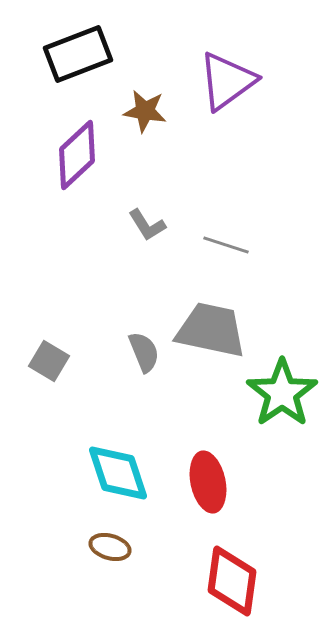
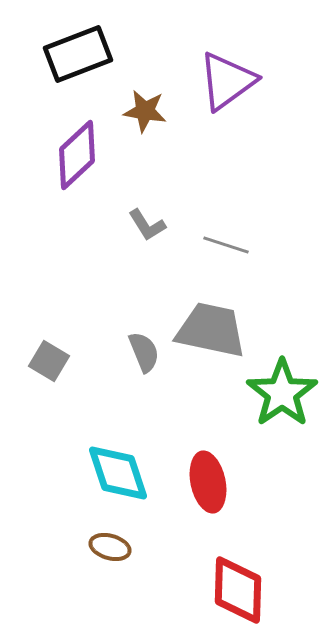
red diamond: moved 6 px right, 9 px down; rotated 6 degrees counterclockwise
